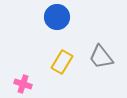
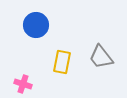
blue circle: moved 21 px left, 8 px down
yellow rectangle: rotated 20 degrees counterclockwise
